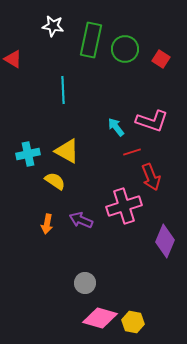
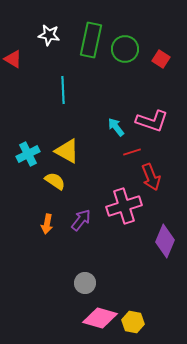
white star: moved 4 px left, 9 px down
cyan cross: rotated 15 degrees counterclockwise
purple arrow: rotated 105 degrees clockwise
